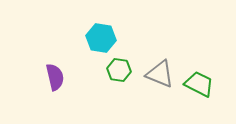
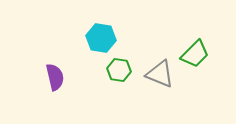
green trapezoid: moved 4 px left, 30 px up; rotated 108 degrees clockwise
